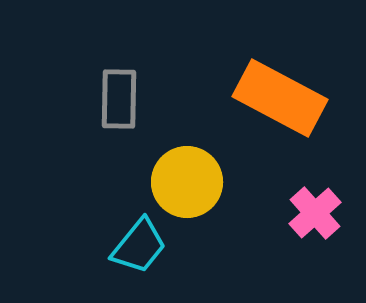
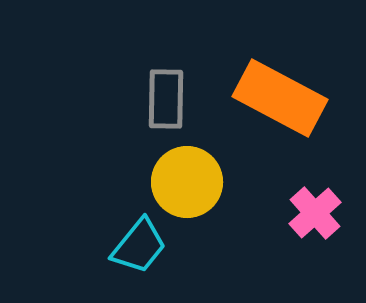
gray rectangle: moved 47 px right
